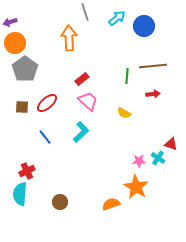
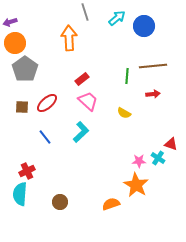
orange star: moved 2 px up
